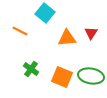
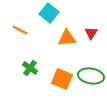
cyan square: moved 4 px right
orange line: moved 1 px up
green cross: moved 1 px left, 1 px up
orange square: moved 2 px down
